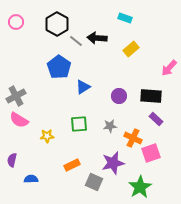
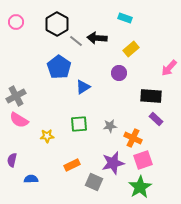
purple circle: moved 23 px up
pink square: moved 8 px left, 7 px down
